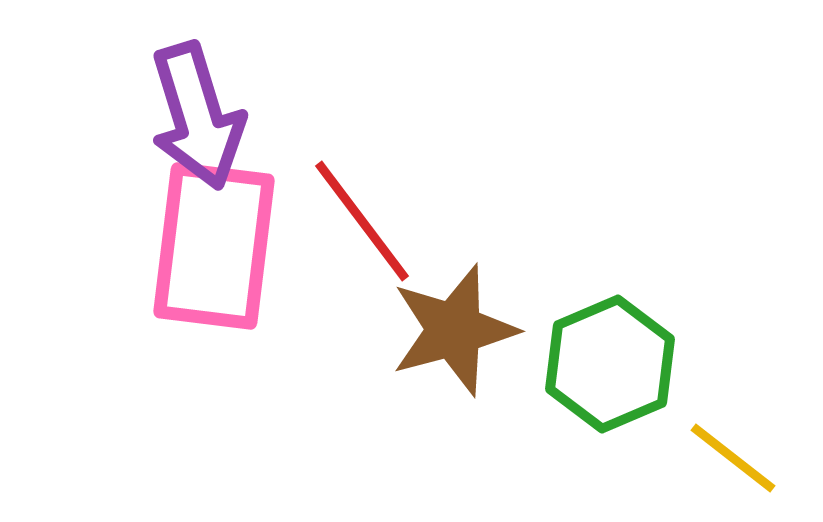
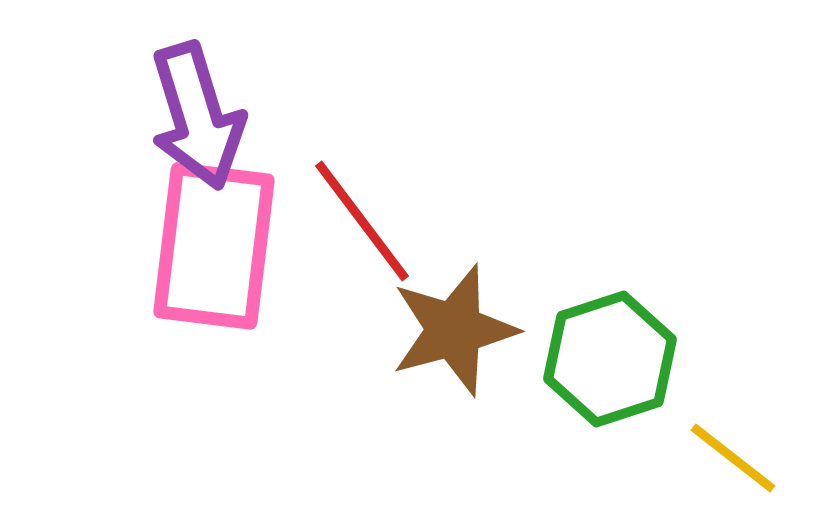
green hexagon: moved 5 px up; rotated 5 degrees clockwise
